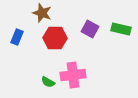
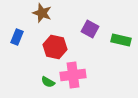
green rectangle: moved 11 px down
red hexagon: moved 9 px down; rotated 10 degrees clockwise
